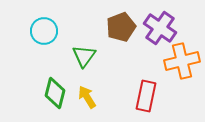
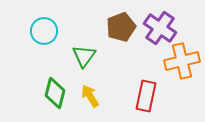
yellow arrow: moved 3 px right, 1 px up
